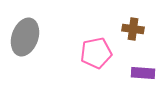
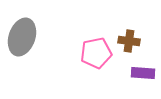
brown cross: moved 4 px left, 12 px down
gray ellipse: moved 3 px left
